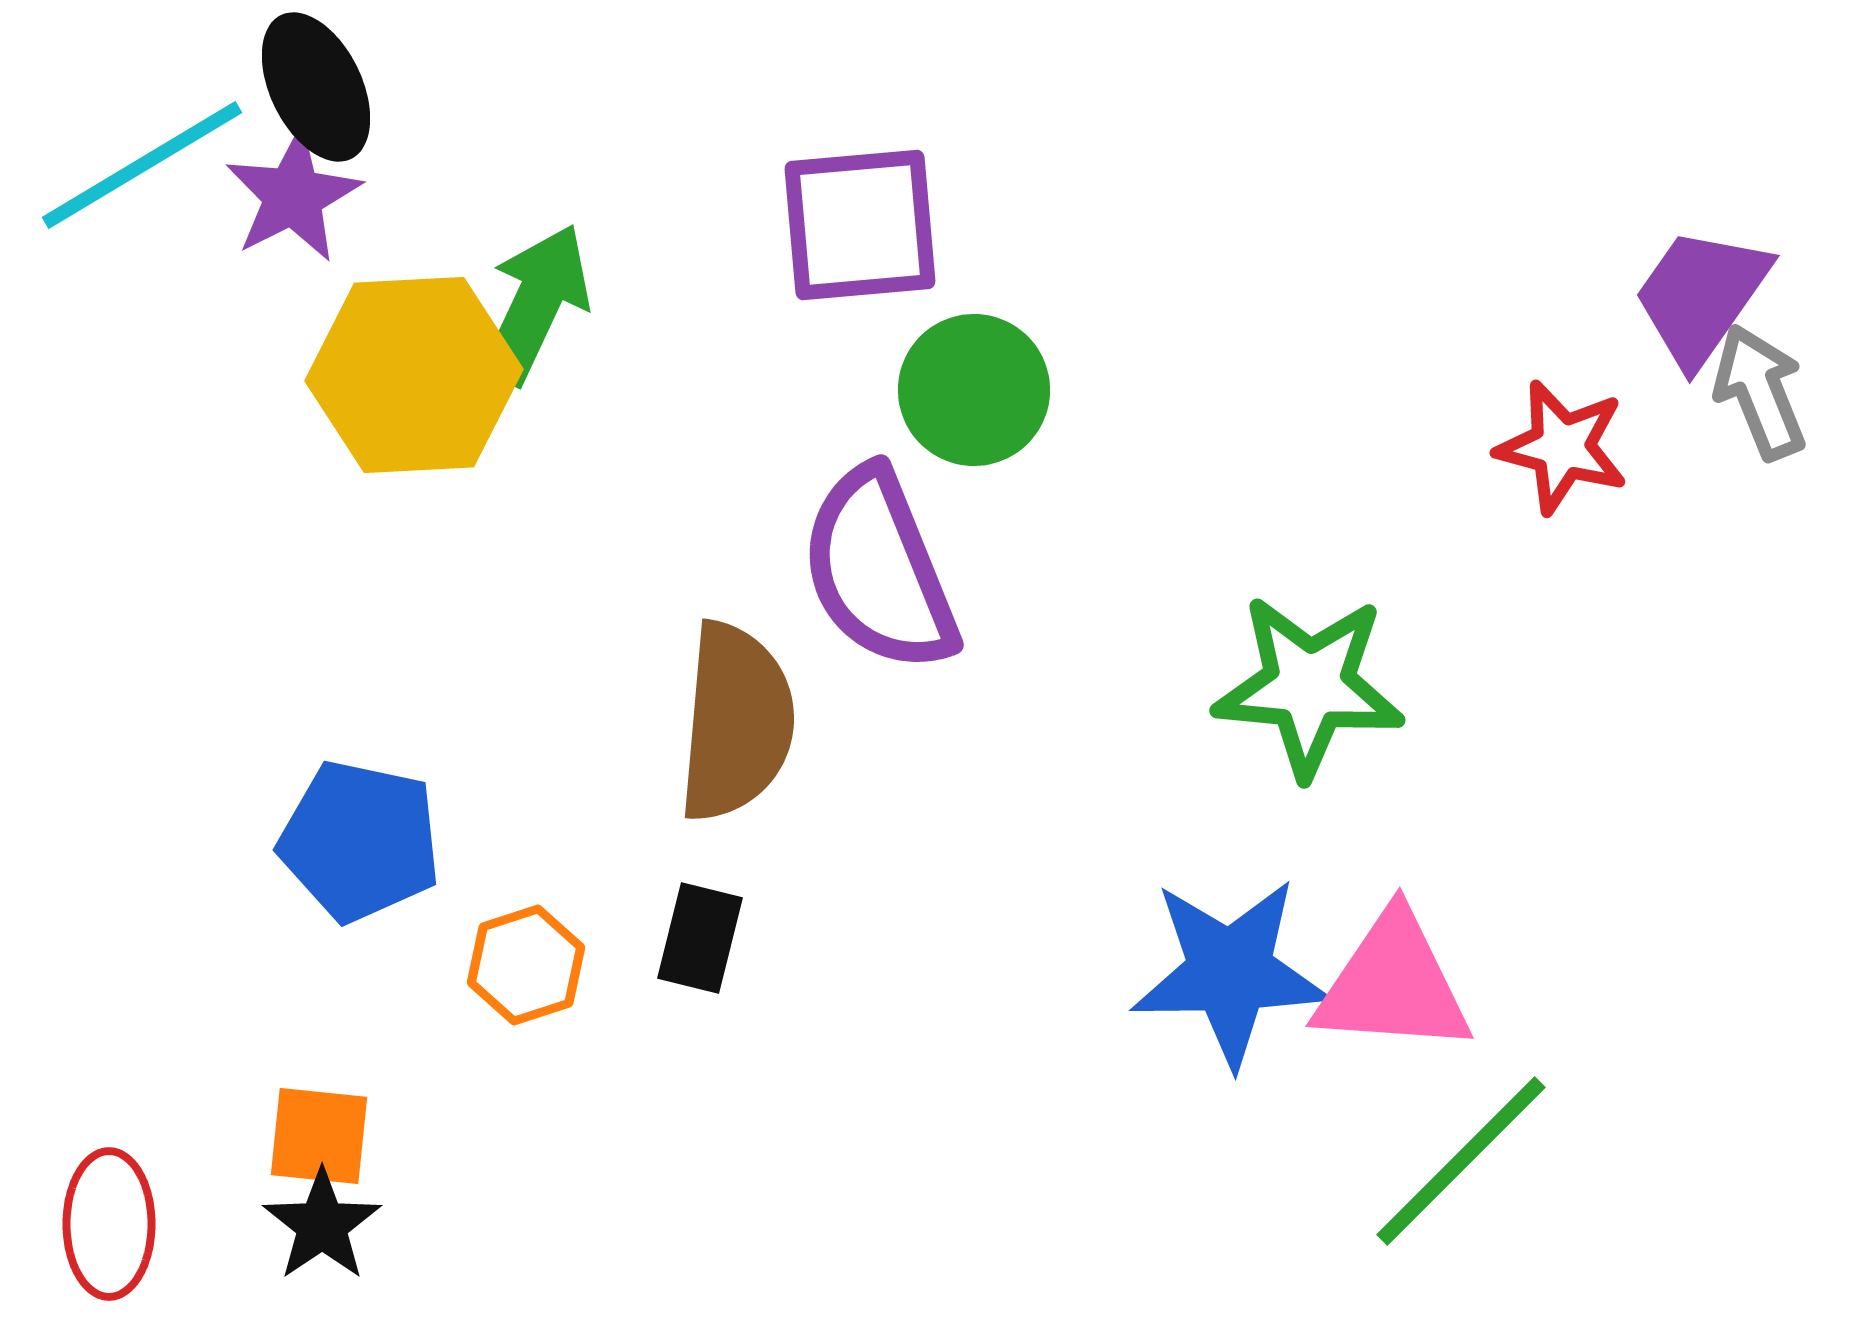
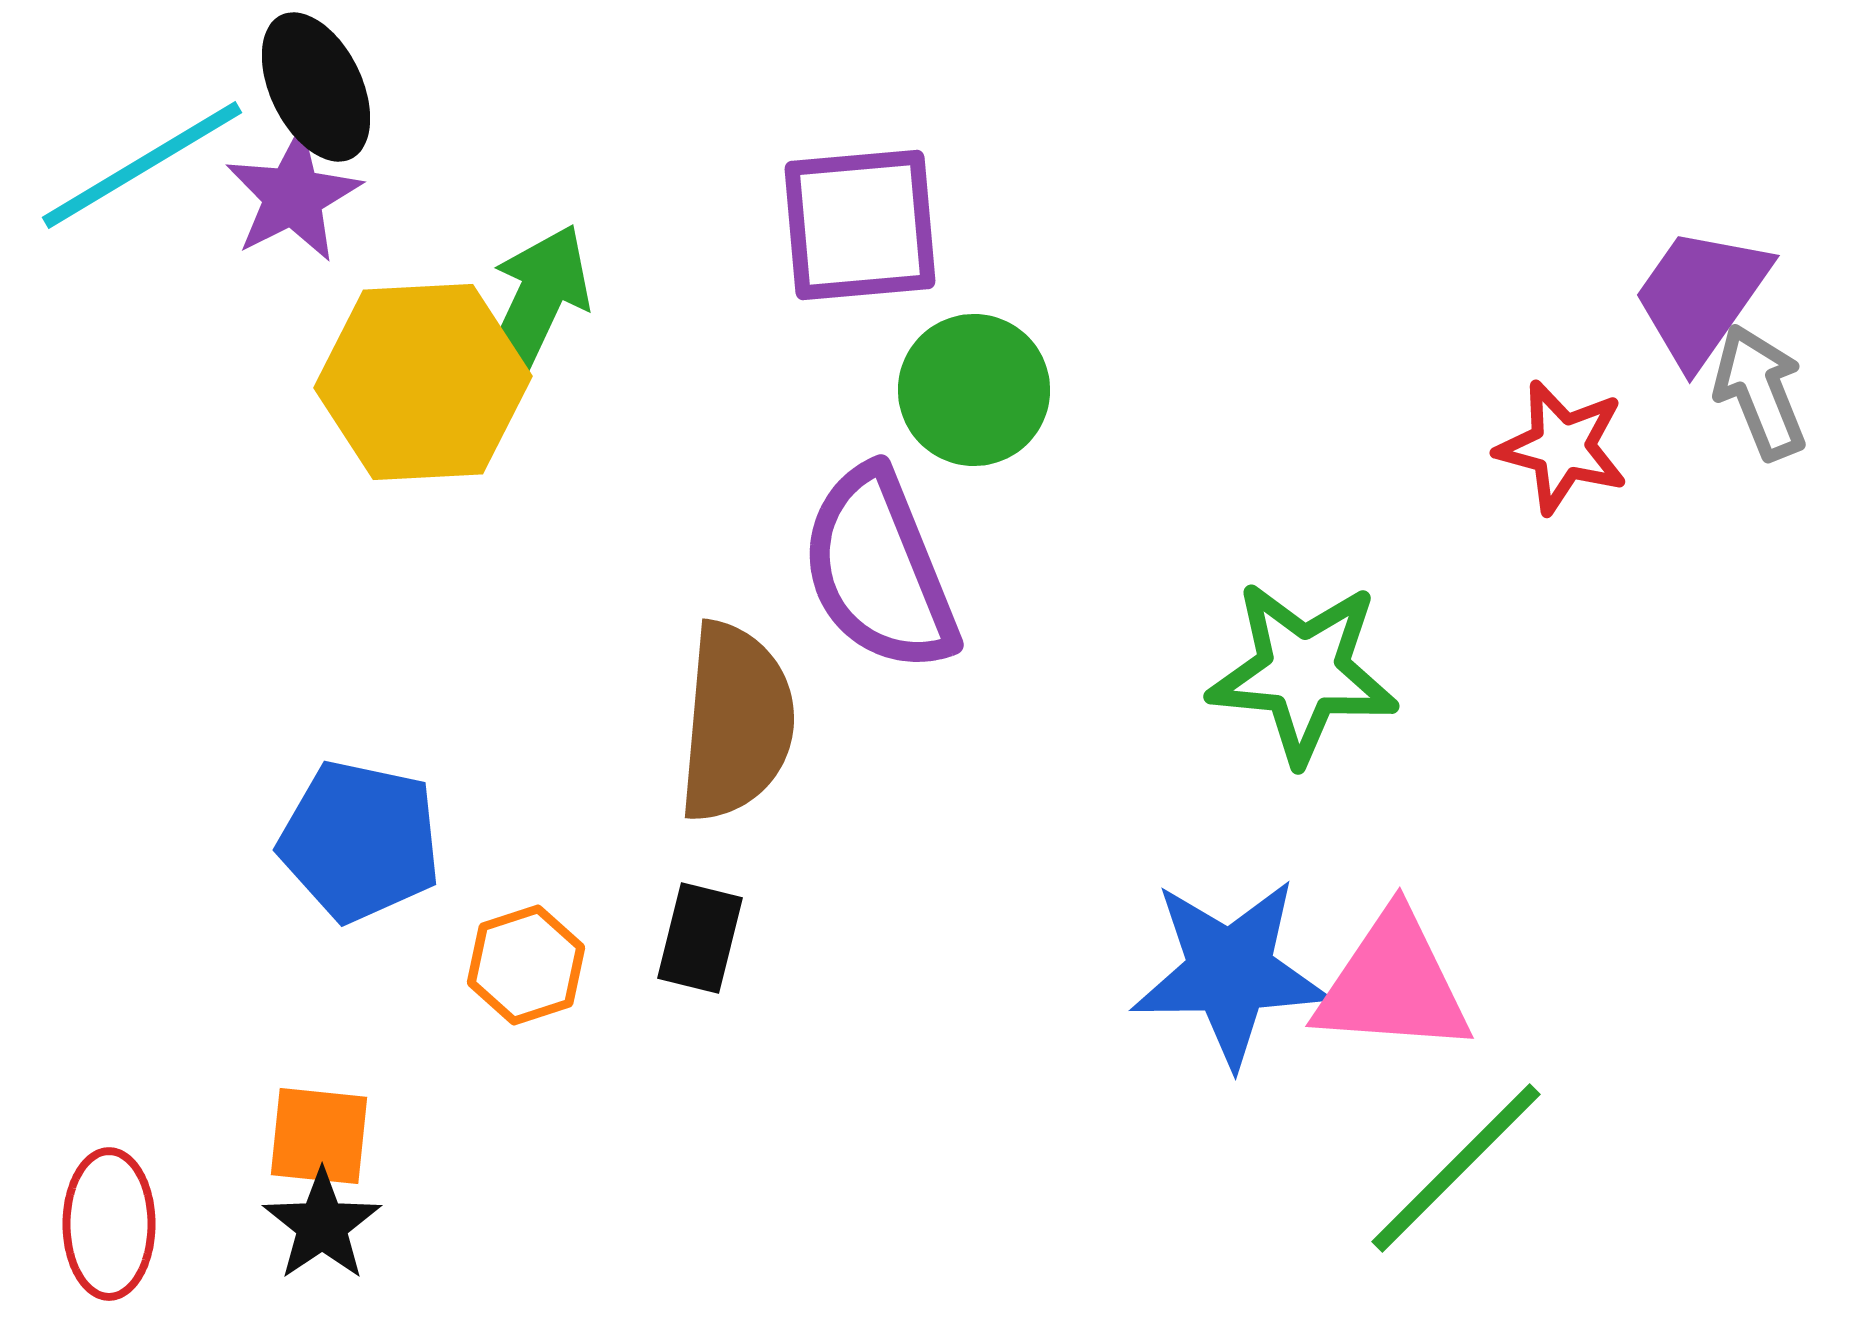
yellow hexagon: moved 9 px right, 7 px down
green star: moved 6 px left, 14 px up
green line: moved 5 px left, 7 px down
